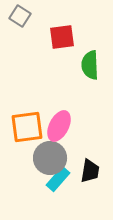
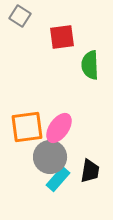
pink ellipse: moved 2 px down; rotated 8 degrees clockwise
gray circle: moved 1 px up
